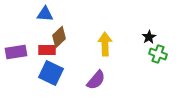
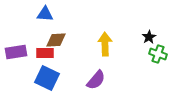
brown diamond: moved 3 px left, 3 px down; rotated 40 degrees clockwise
red rectangle: moved 2 px left, 3 px down
blue square: moved 4 px left, 5 px down
